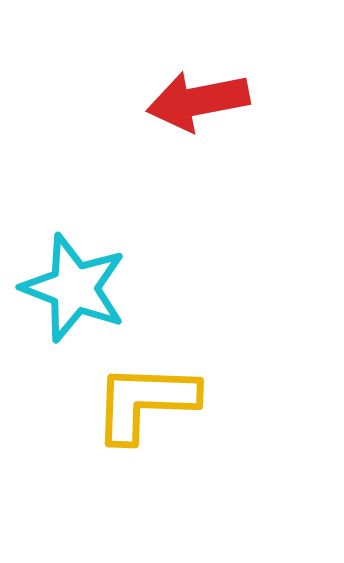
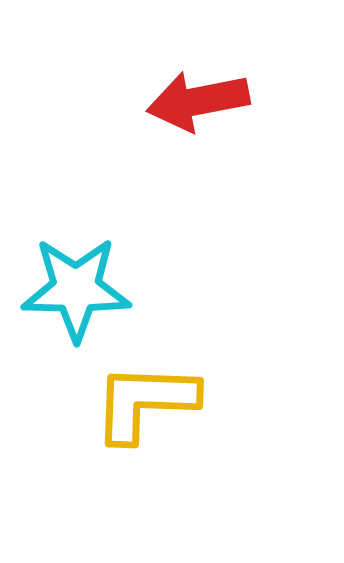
cyan star: moved 2 px right, 1 px down; rotated 20 degrees counterclockwise
